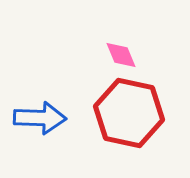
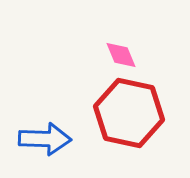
blue arrow: moved 5 px right, 21 px down
